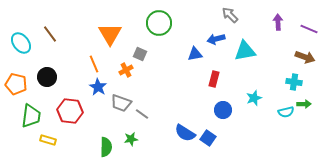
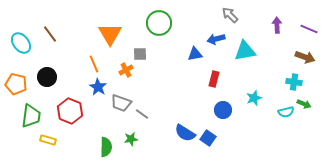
purple arrow: moved 1 px left, 3 px down
gray square: rotated 24 degrees counterclockwise
green arrow: rotated 24 degrees clockwise
red hexagon: rotated 15 degrees clockwise
